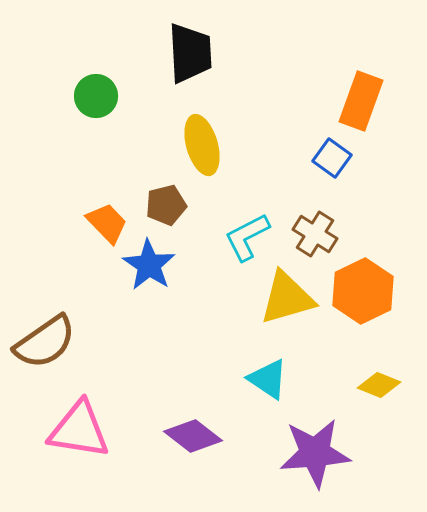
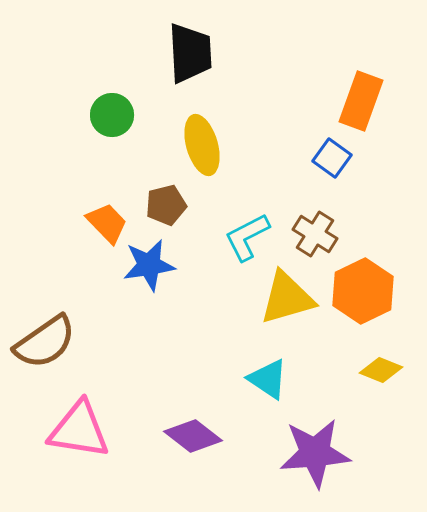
green circle: moved 16 px right, 19 px down
blue star: rotated 30 degrees clockwise
yellow diamond: moved 2 px right, 15 px up
